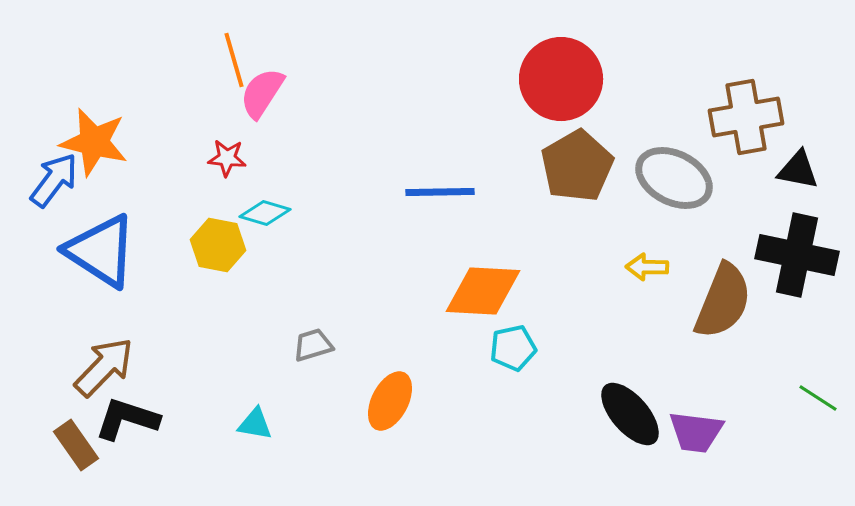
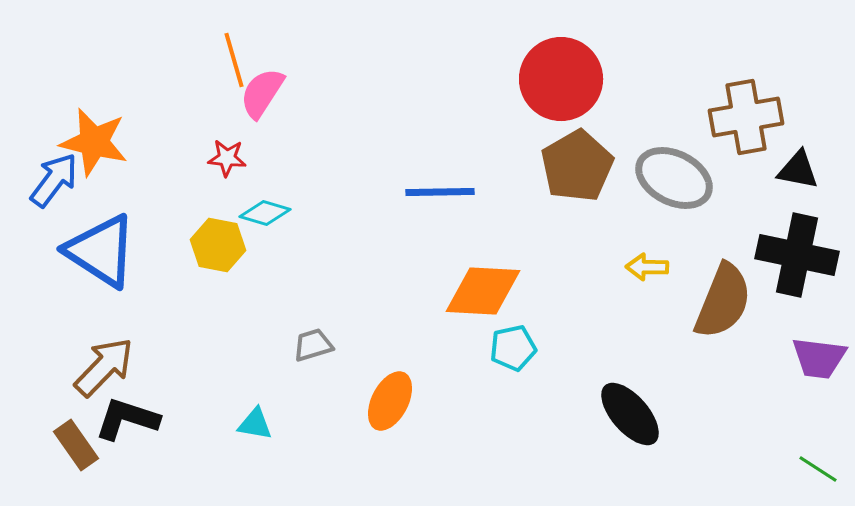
green line: moved 71 px down
purple trapezoid: moved 123 px right, 74 px up
